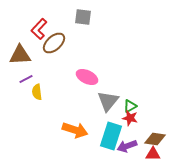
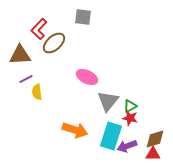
brown diamond: rotated 25 degrees counterclockwise
